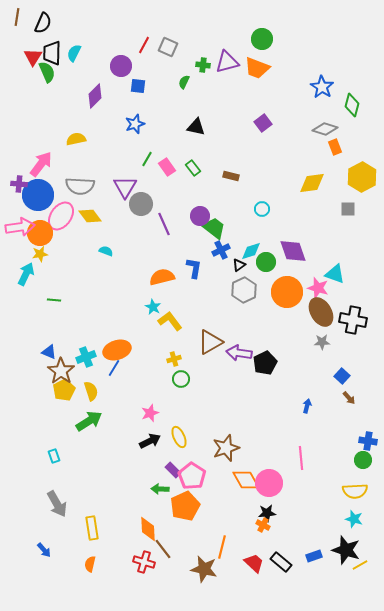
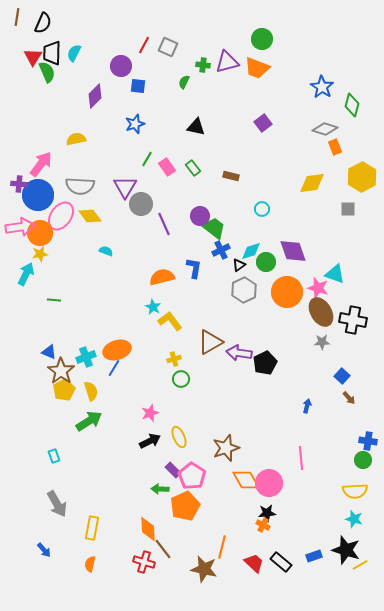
yellow rectangle at (92, 528): rotated 20 degrees clockwise
